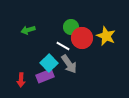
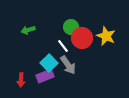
white line: rotated 24 degrees clockwise
gray arrow: moved 1 px left, 1 px down
